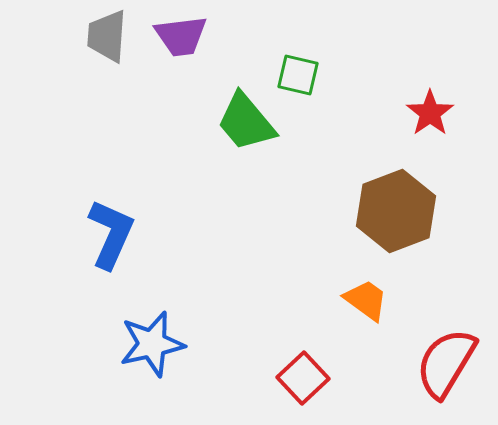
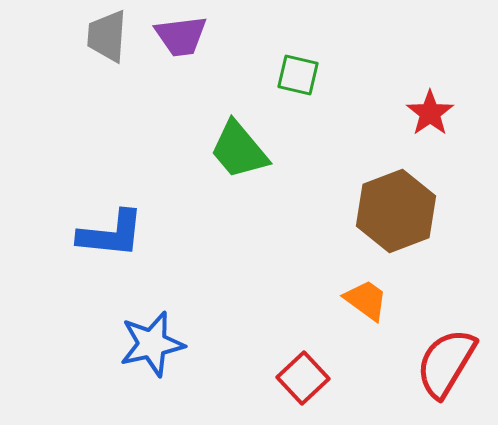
green trapezoid: moved 7 px left, 28 px down
blue L-shape: rotated 72 degrees clockwise
